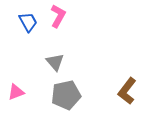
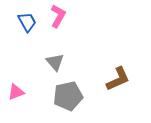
blue trapezoid: moved 1 px left
brown L-shape: moved 9 px left, 12 px up; rotated 152 degrees counterclockwise
gray pentagon: moved 2 px right, 1 px down
